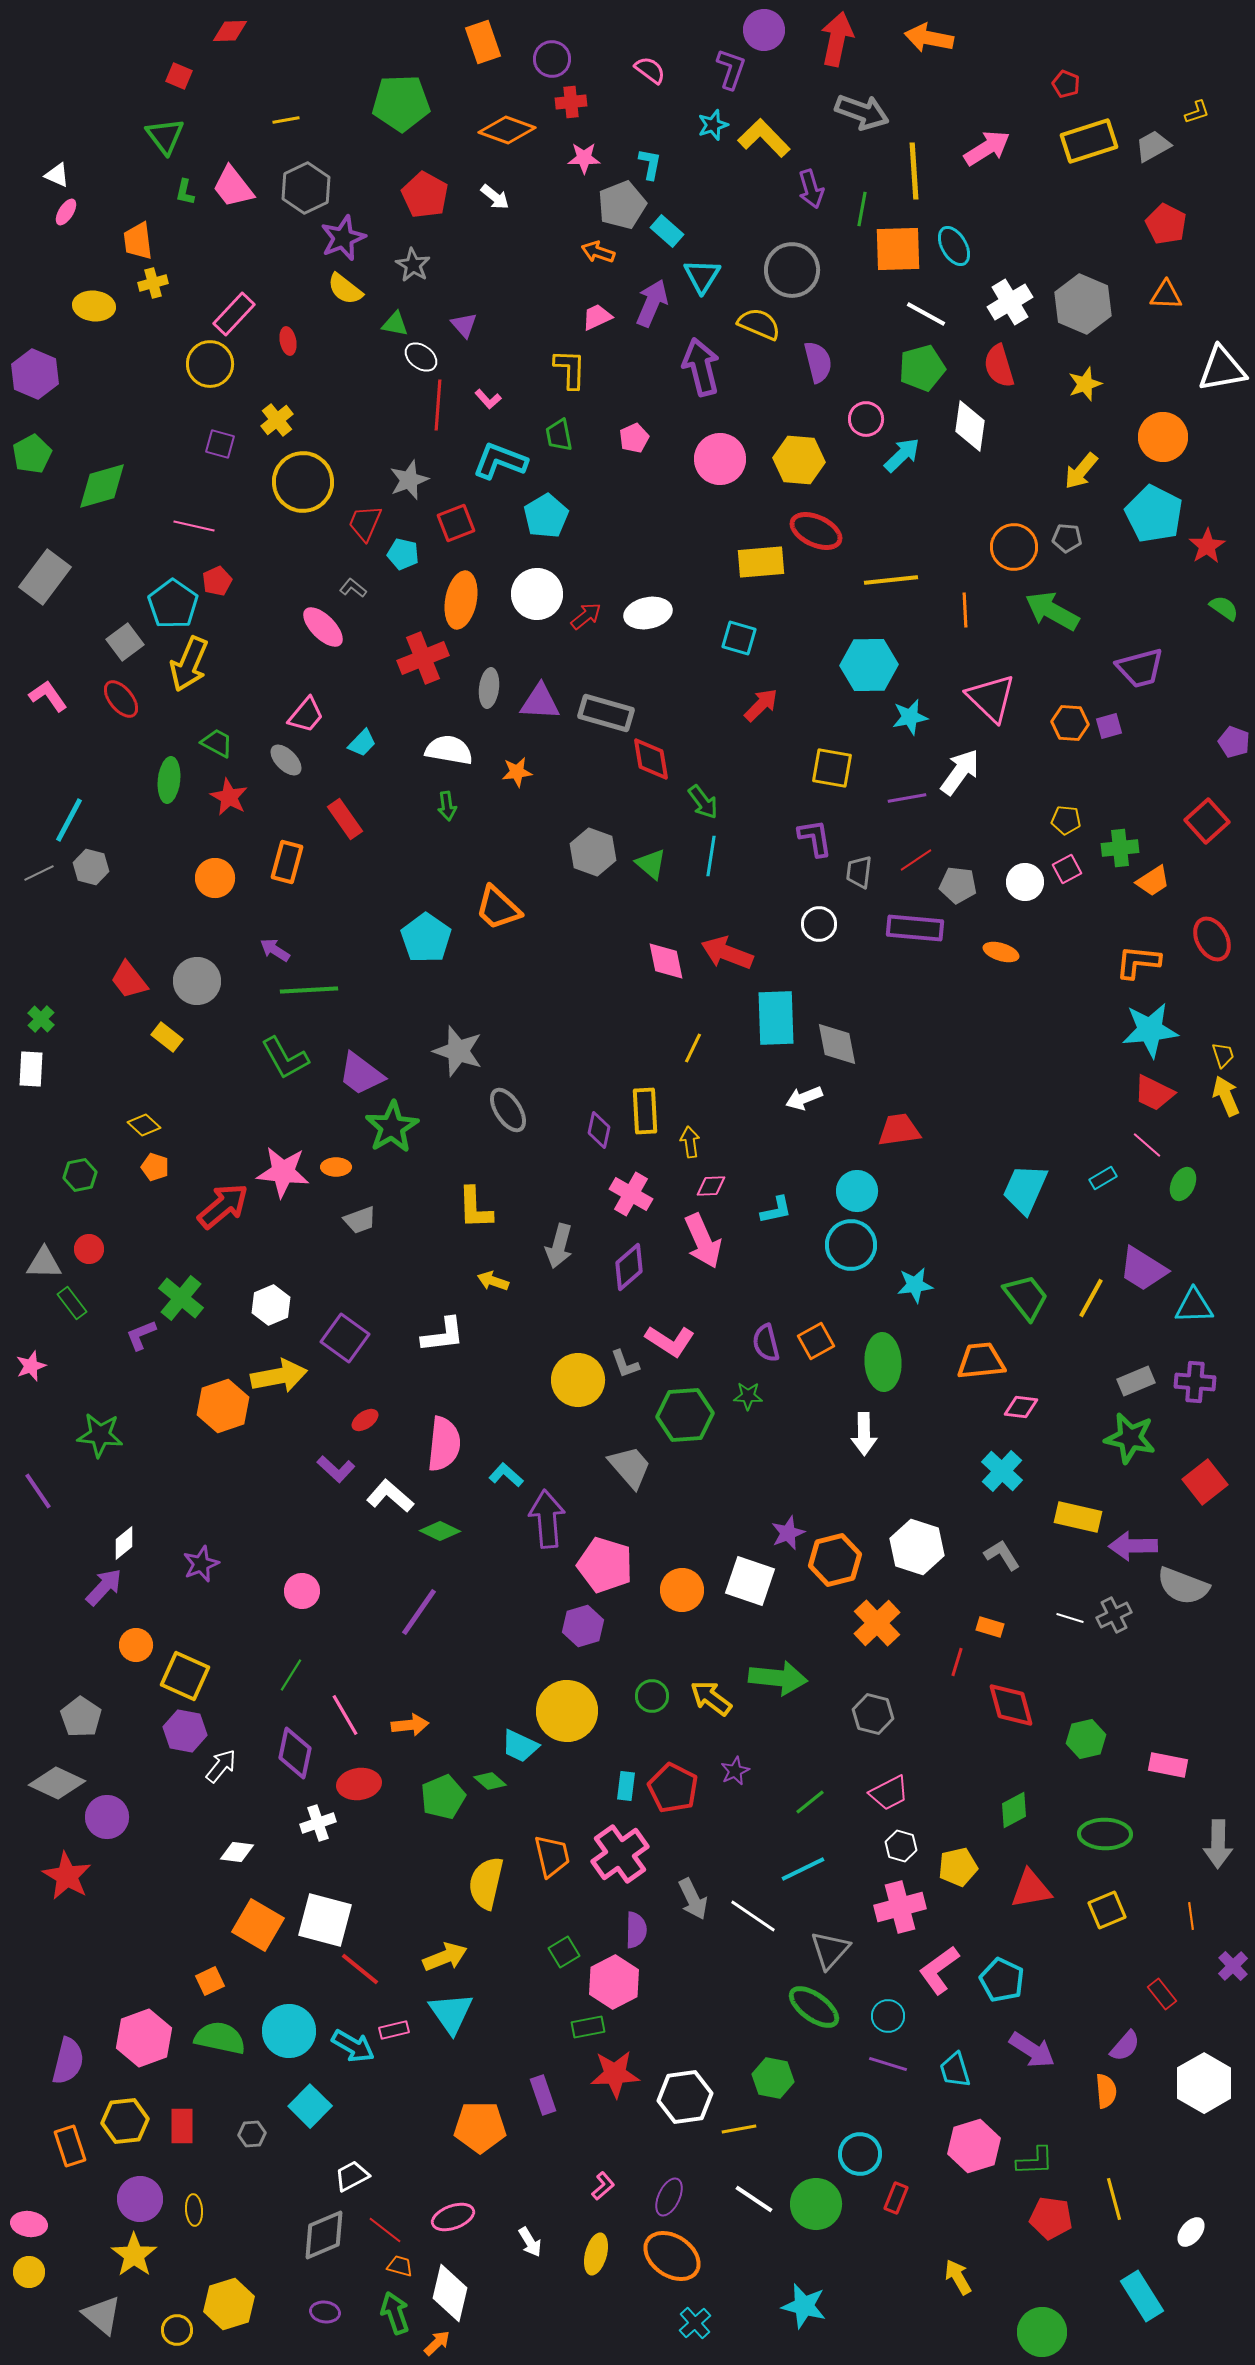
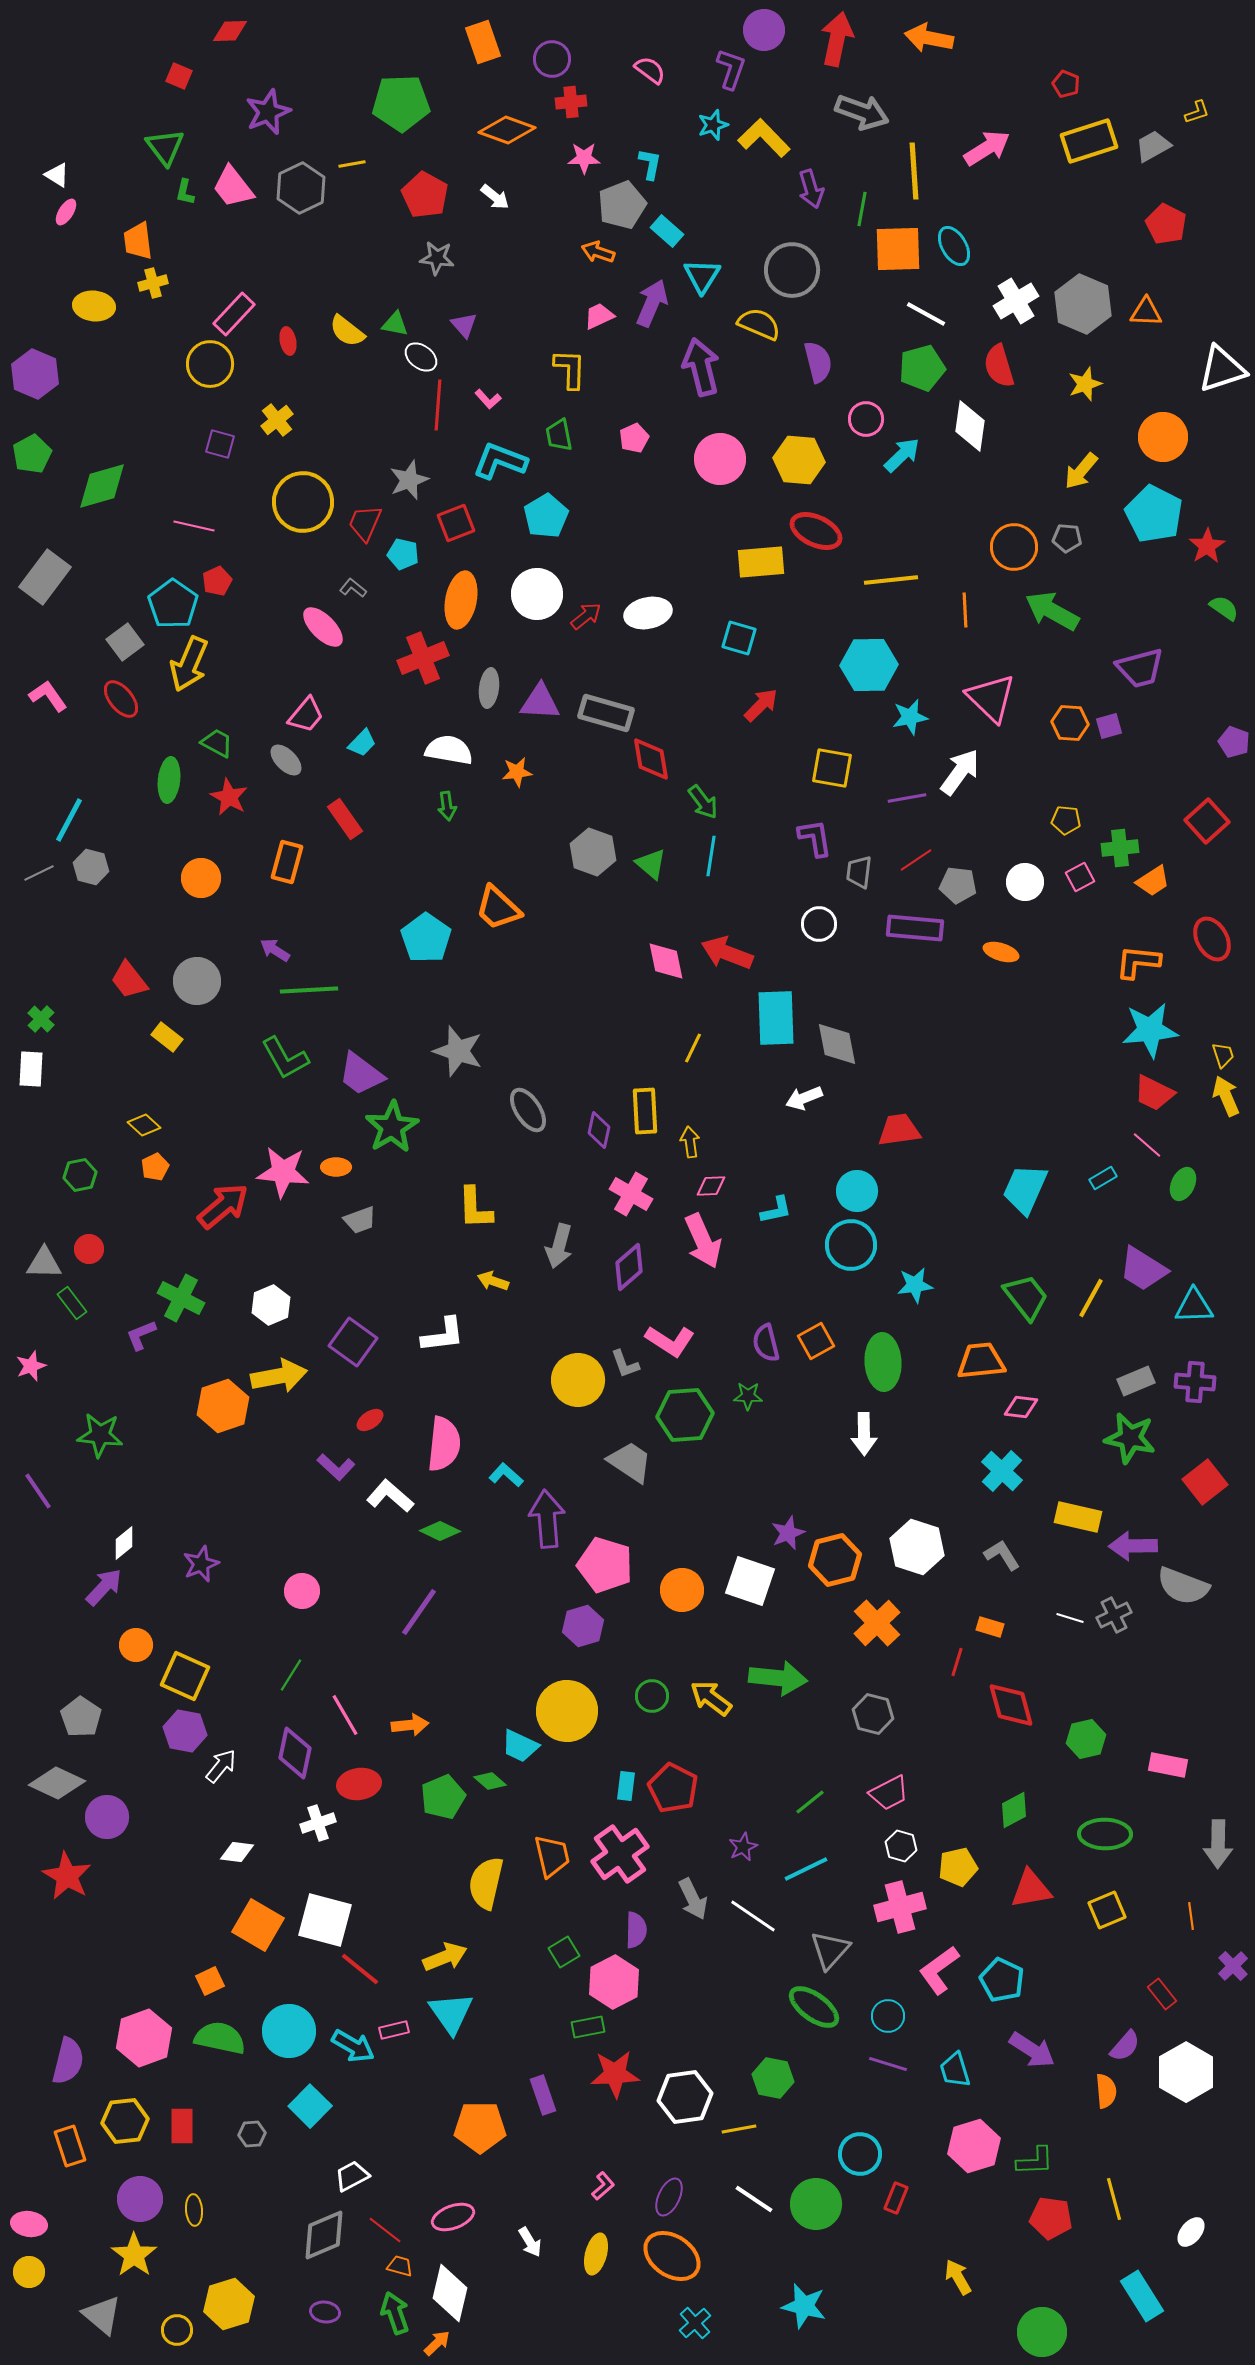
yellow line at (286, 120): moved 66 px right, 44 px down
green triangle at (165, 136): moved 11 px down
white triangle at (57, 175): rotated 8 degrees clockwise
gray hexagon at (306, 188): moved 5 px left
purple star at (343, 238): moved 75 px left, 126 px up
gray star at (413, 265): moved 24 px right, 7 px up; rotated 24 degrees counterclockwise
yellow semicircle at (345, 289): moved 2 px right, 42 px down
orange triangle at (1166, 295): moved 20 px left, 17 px down
white cross at (1010, 302): moved 6 px right, 1 px up
pink trapezoid at (597, 317): moved 2 px right, 1 px up
white triangle at (1222, 369): rotated 8 degrees counterclockwise
yellow circle at (303, 482): moved 20 px down
pink square at (1067, 869): moved 13 px right, 8 px down
orange circle at (215, 878): moved 14 px left
gray ellipse at (508, 1110): moved 20 px right
orange pentagon at (155, 1167): rotated 28 degrees clockwise
green cross at (181, 1298): rotated 12 degrees counterclockwise
purple square at (345, 1338): moved 8 px right, 4 px down
red ellipse at (365, 1420): moved 5 px right
gray trapezoid at (630, 1467): moved 5 px up; rotated 15 degrees counterclockwise
purple L-shape at (336, 1469): moved 2 px up
purple star at (735, 1771): moved 8 px right, 76 px down
cyan line at (803, 1869): moved 3 px right
white hexagon at (1204, 2083): moved 18 px left, 11 px up
